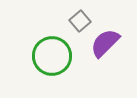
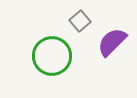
purple semicircle: moved 7 px right, 1 px up
